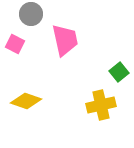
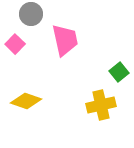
pink square: rotated 18 degrees clockwise
